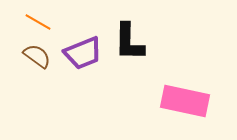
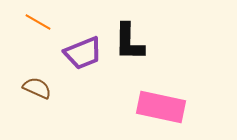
brown semicircle: moved 32 px down; rotated 12 degrees counterclockwise
pink rectangle: moved 24 px left, 6 px down
